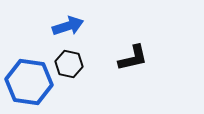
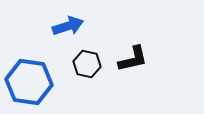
black L-shape: moved 1 px down
black hexagon: moved 18 px right
